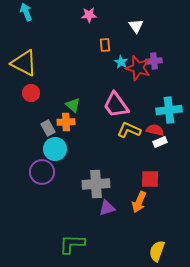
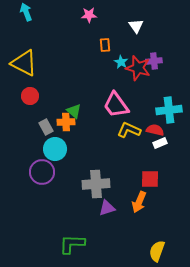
red circle: moved 1 px left, 3 px down
green triangle: moved 1 px right, 6 px down
gray rectangle: moved 2 px left, 1 px up
white rectangle: moved 1 px down
